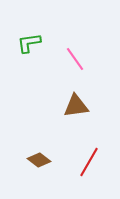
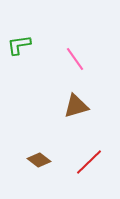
green L-shape: moved 10 px left, 2 px down
brown triangle: rotated 8 degrees counterclockwise
red line: rotated 16 degrees clockwise
